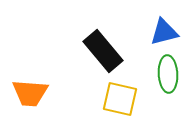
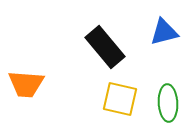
black rectangle: moved 2 px right, 4 px up
green ellipse: moved 29 px down
orange trapezoid: moved 4 px left, 9 px up
